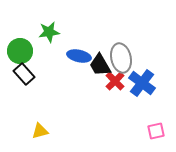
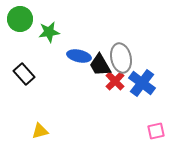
green circle: moved 32 px up
